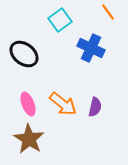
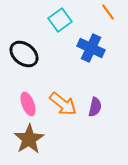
brown star: rotated 8 degrees clockwise
